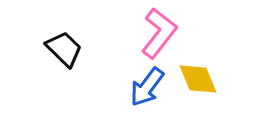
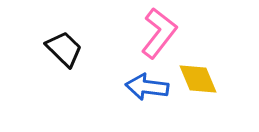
blue arrow: rotated 60 degrees clockwise
